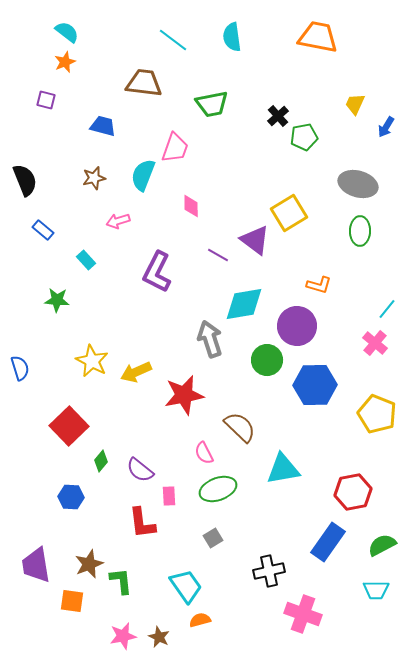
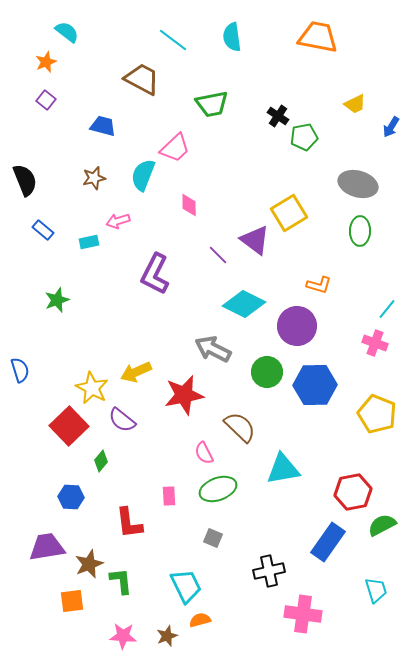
orange star at (65, 62): moved 19 px left
brown trapezoid at (144, 83): moved 2 px left, 4 px up; rotated 21 degrees clockwise
purple square at (46, 100): rotated 24 degrees clockwise
yellow trapezoid at (355, 104): rotated 140 degrees counterclockwise
black cross at (278, 116): rotated 15 degrees counterclockwise
blue arrow at (386, 127): moved 5 px right
pink trapezoid at (175, 148): rotated 28 degrees clockwise
pink diamond at (191, 206): moved 2 px left, 1 px up
purple line at (218, 255): rotated 15 degrees clockwise
cyan rectangle at (86, 260): moved 3 px right, 18 px up; rotated 60 degrees counterclockwise
purple L-shape at (157, 272): moved 2 px left, 2 px down
green star at (57, 300): rotated 25 degrees counterclockwise
cyan diamond at (244, 304): rotated 36 degrees clockwise
gray arrow at (210, 339): moved 3 px right, 10 px down; rotated 45 degrees counterclockwise
pink cross at (375, 343): rotated 20 degrees counterclockwise
green circle at (267, 360): moved 12 px down
yellow star at (92, 361): moved 27 px down
blue semicircle at (20, 368): moved 2 px down
purple semicircle at (140, 470): moved 18 px left, 50 px up
red L-shape at (142, 523): moved 13 px left
gray square at (213, 538): rotated 36 degrees counterclockwise
green semicircle at (382, 545): moved 20 px up
purple trapezoid at (36, 565): moved 11 px right, 18 px up; rotated 90 degrees clockwise
cyan trapezoid at (186, 586): rotated 9 degrees clockwise
cyan trapezoid at (376, 590): rotated 108 degrees counterclockwise
orange square at (72, 601): rotated 15 degrees counterclockwise
pink cross at (303, 614): rotated 12 degrees counterclockwise
pink star at (123, 636): rotated 16 degrees clockwise
brown star at (159, 637): moved 8 px right, 1 px up; rotated 25 degrees clockwise
